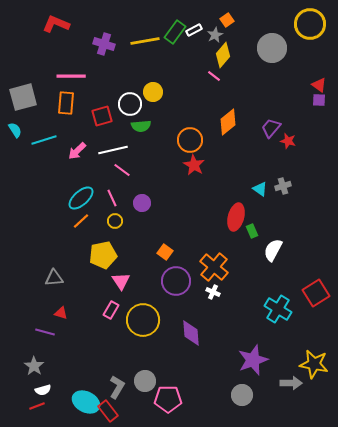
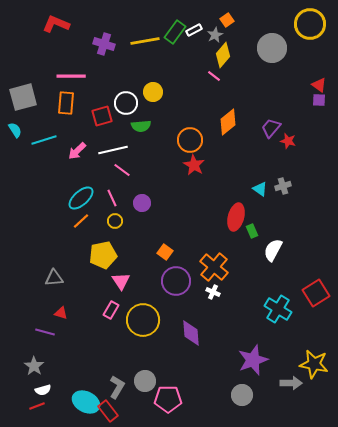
white circle at (130, 104): moved 4 px left, 1 px up
